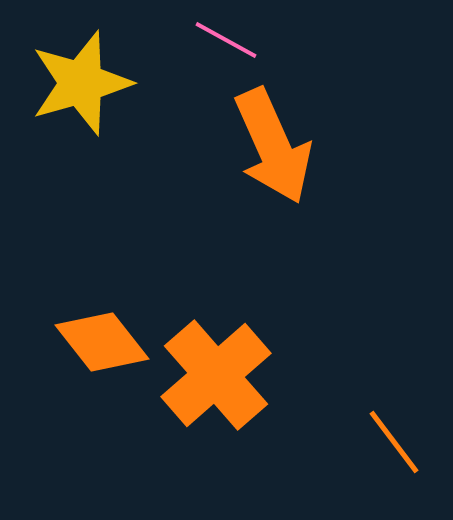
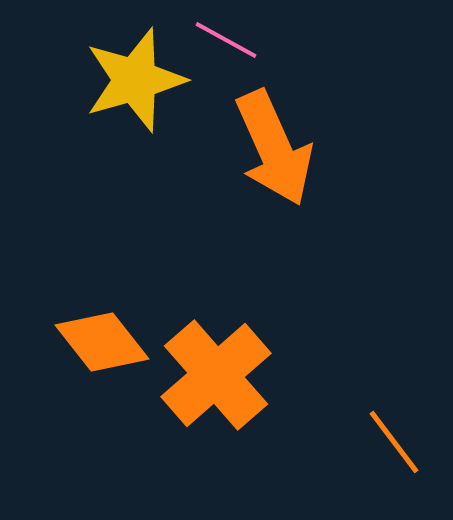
yellow star: moved 54 px right, 3 px up
orange arrow: moved 1 px right, 2 px down
